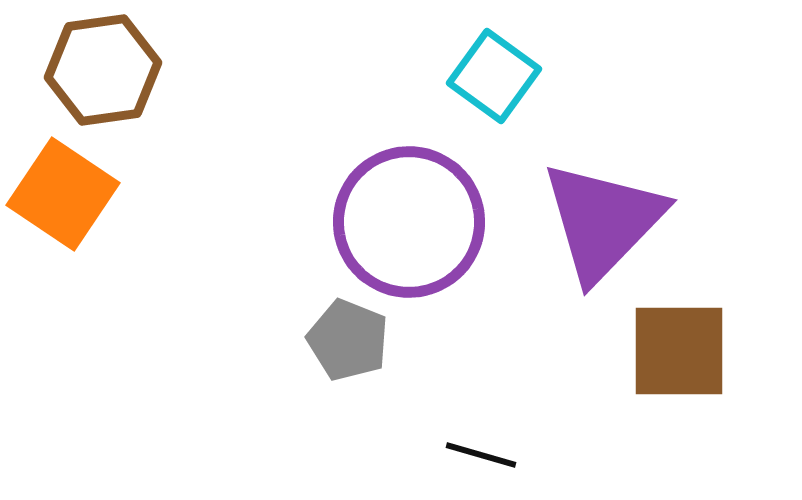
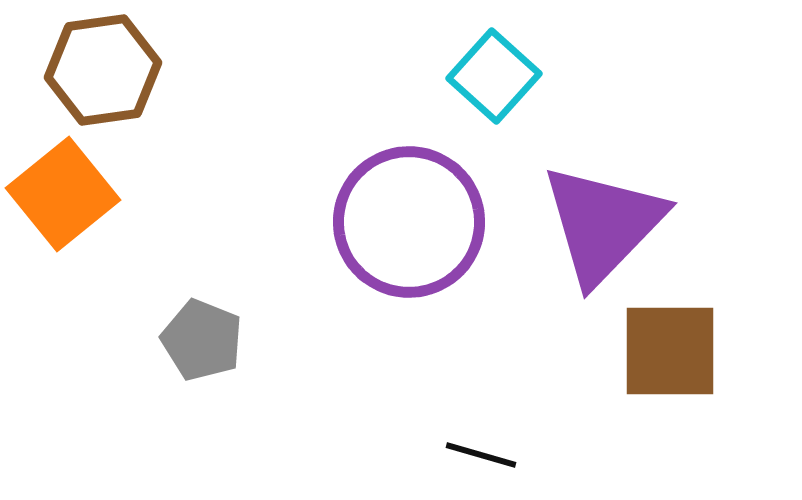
cyan square: rotated 6 degrees clockwise
orange square: rotated 17 degrees clockwise
purple triangle: moved 3 px down
gray pentagon: moved 146 px left
brown square: moved 9 px left
